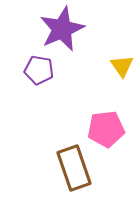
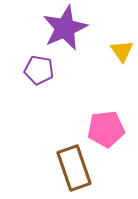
purple star: moved 3 px right, 1 px up
yellow triangle: moved 15 px up
